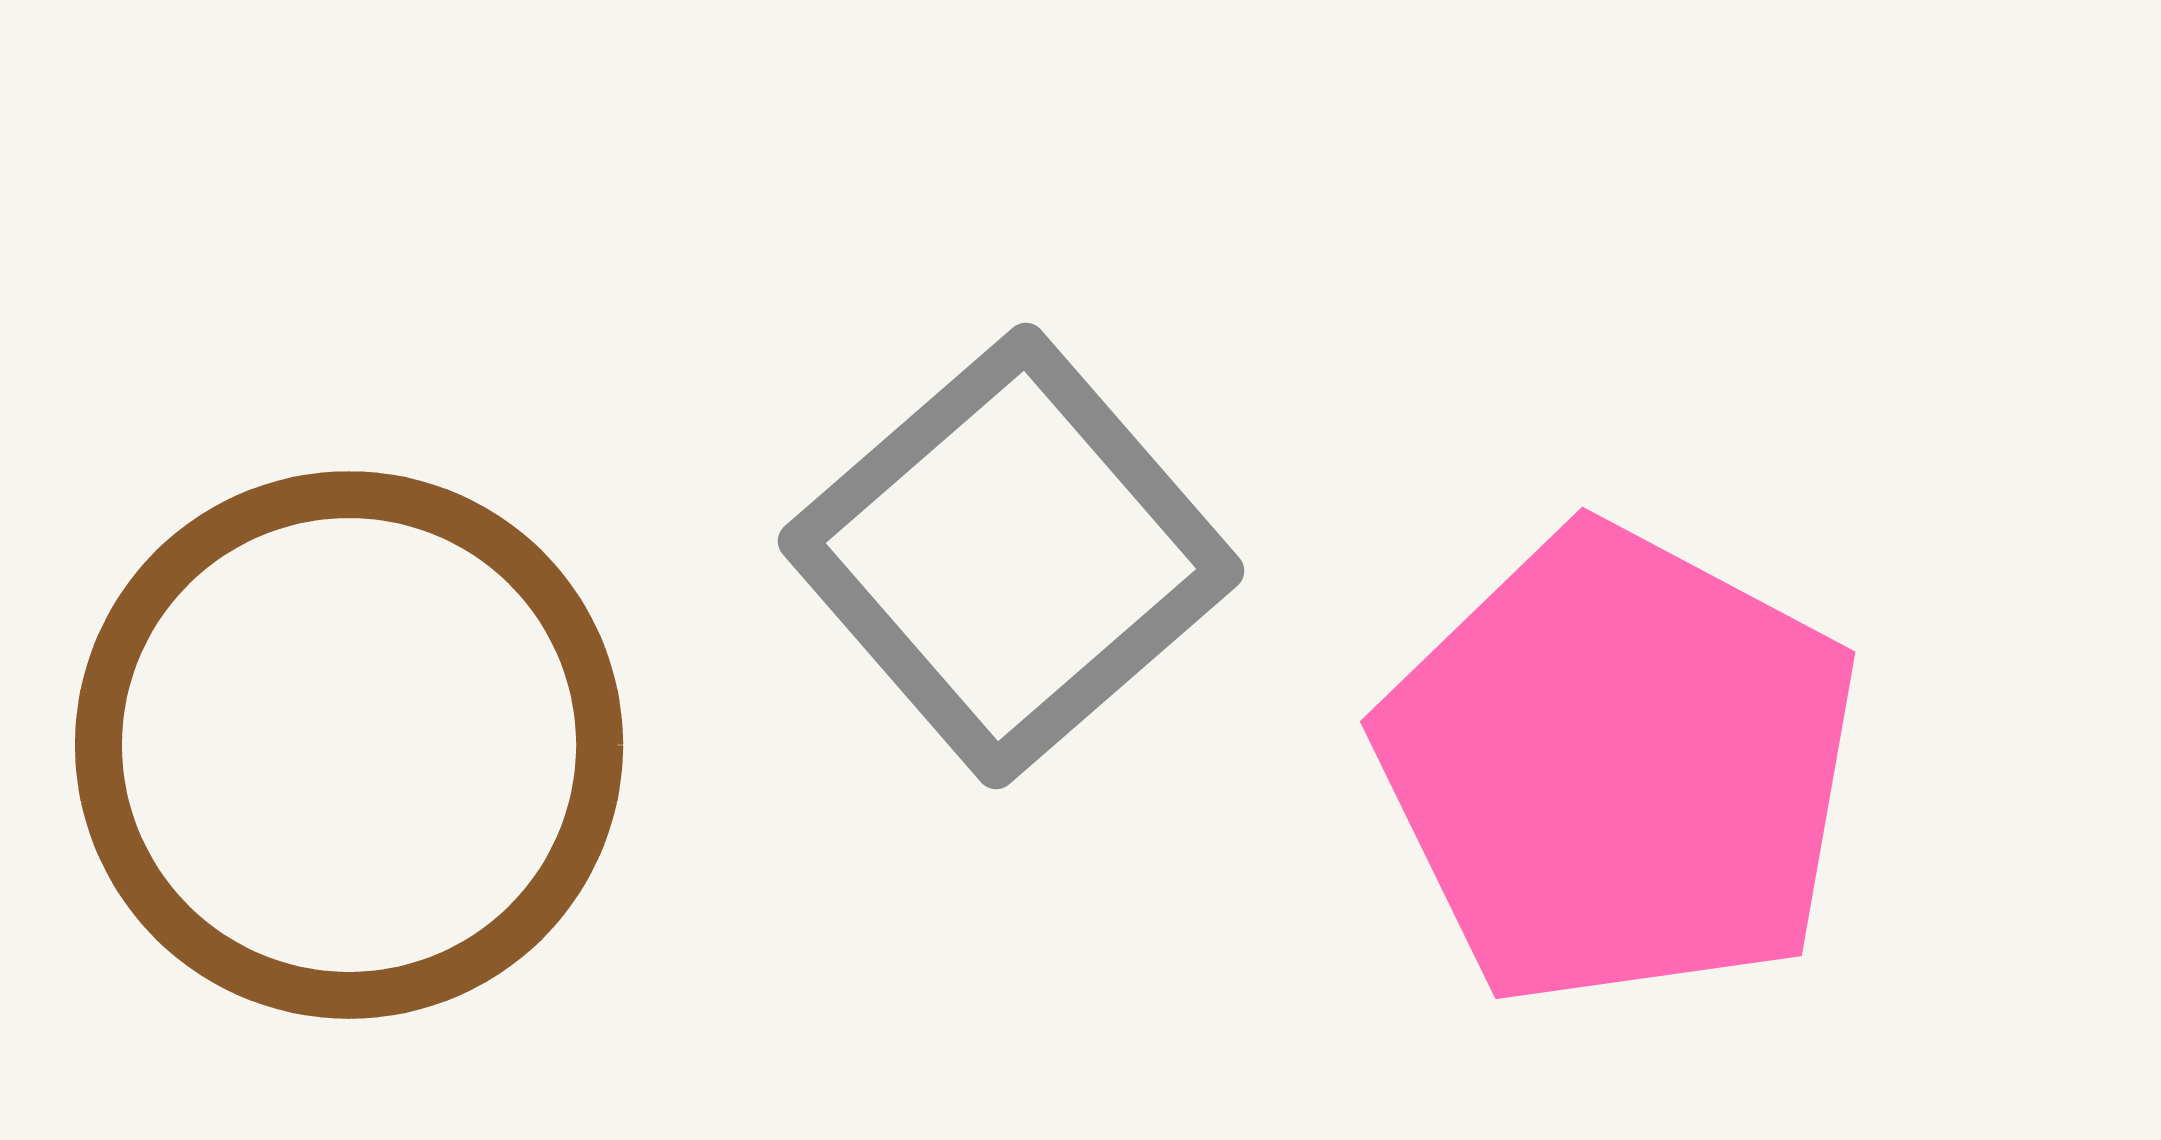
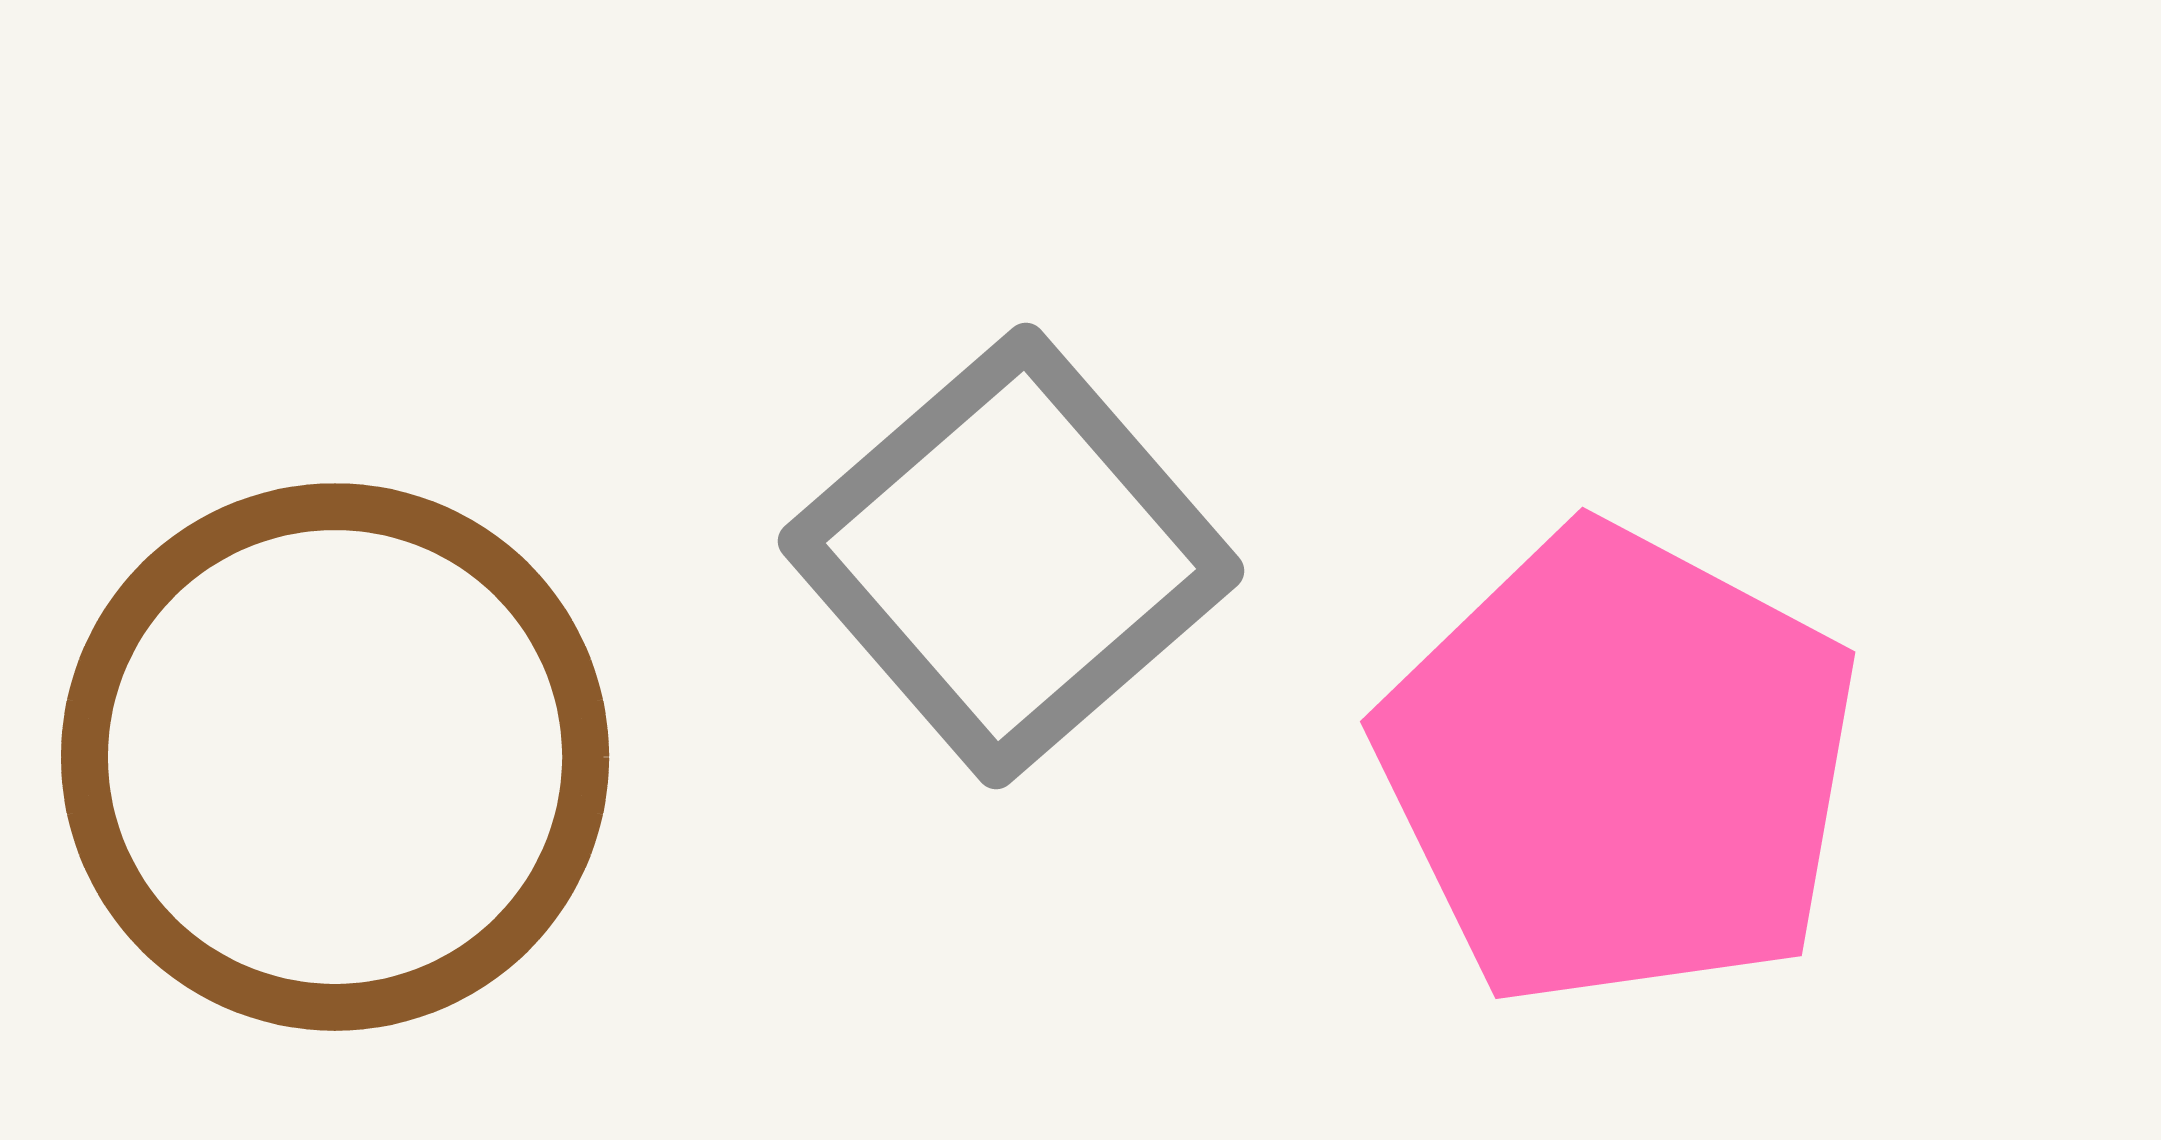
brown circle: moved 14 px left, 12 px down
